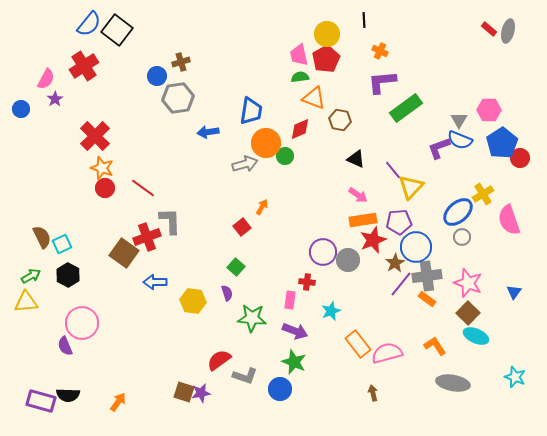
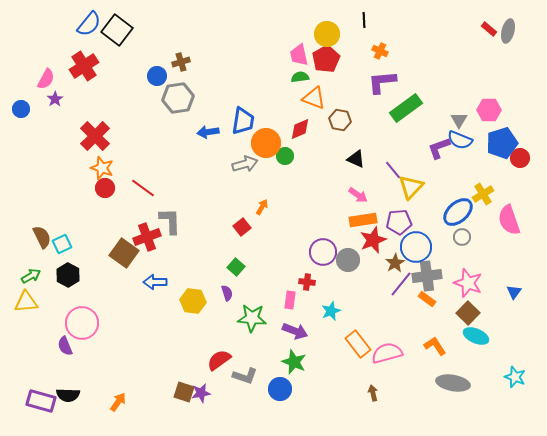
blue trapezoid at (251, 111): moved 8 px left, 10 px down
blue pentagon at (502, 143): rotated 16 degrees clockwise
